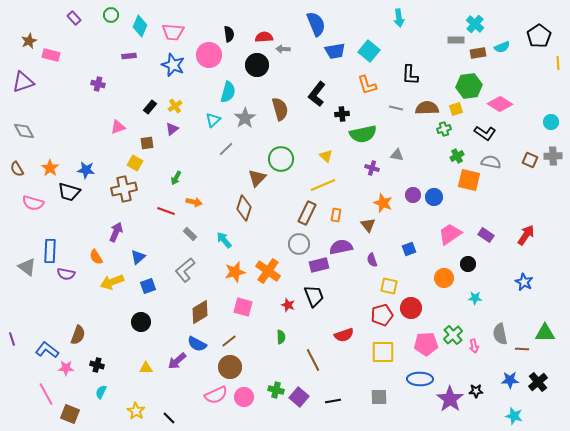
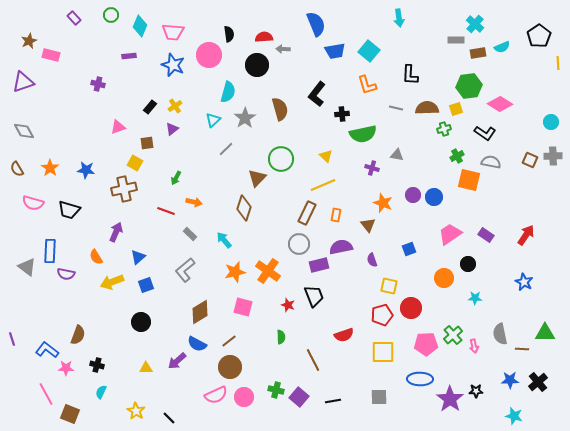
black trapezoid at (69, 192): moved 18 px down
blue square at (148, 286): moved 2 px left, 1 px up
